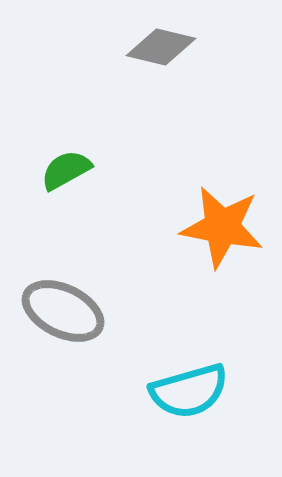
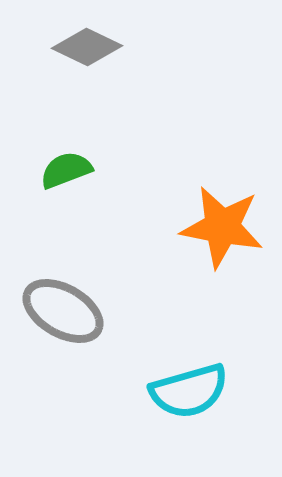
gray diamond: moved 74 px left; rotated 12 degrees clockwise
green semicircle: rotated 8 degrees clockwise
gray ellipse: rotated 4 degrees clockwise
